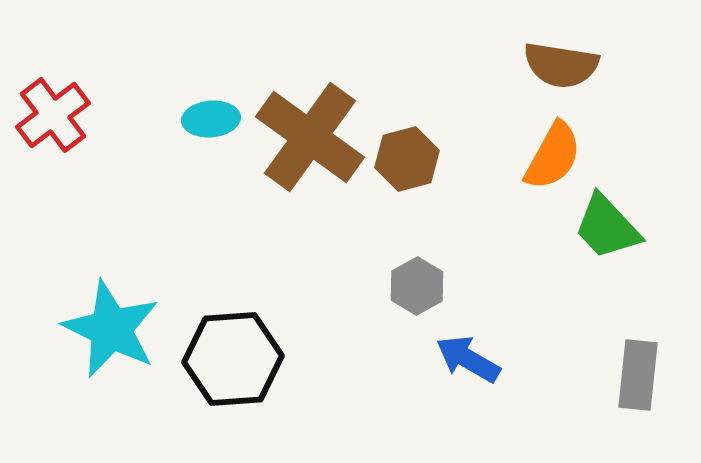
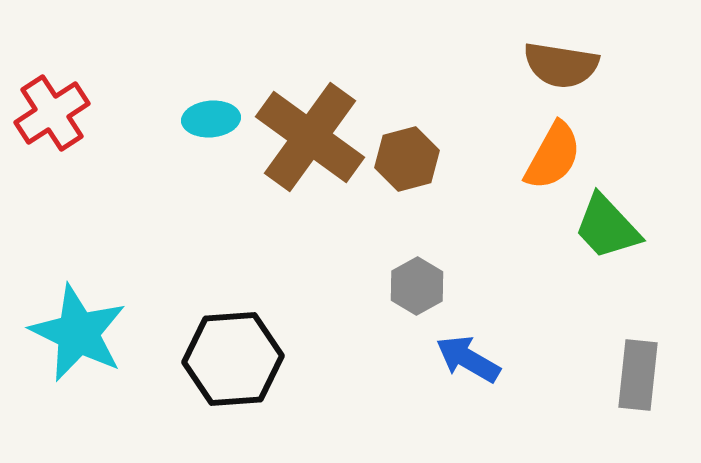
red cross: moved 1 px left, 2 px up; rotated 4 degrees clockwise
cyan star: moved 33 px left, 4 px down
